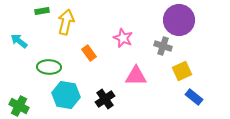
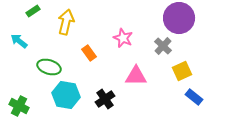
green rectangle: moved 9 px left; rotated 24 degrees counterclockwise
purple circle: moved 2 px up
gray cross: rotated 24 degrees clockwise
green ellipse: rotated 15 degrees clockwise
